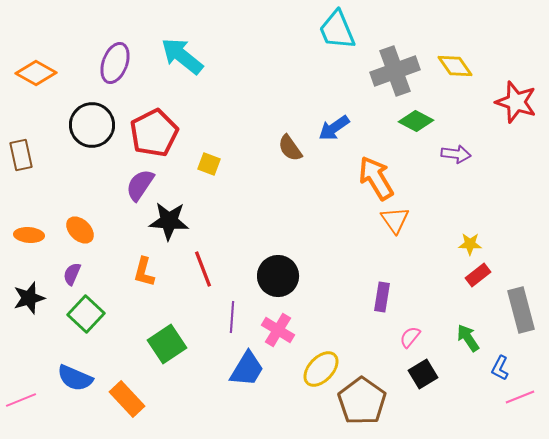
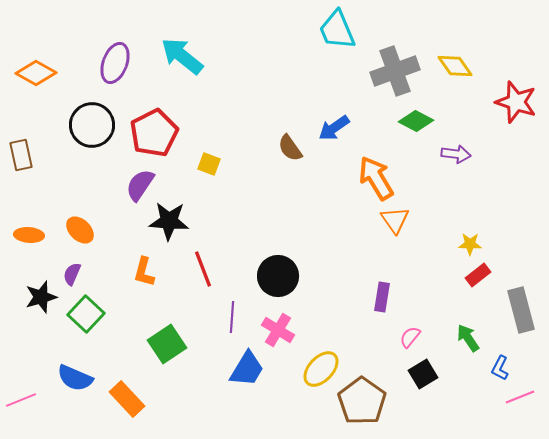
black star at (29, 298): moved 12 px right, 1 px up
